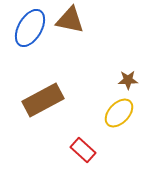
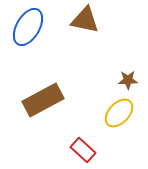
brown triangle: moved 15 px right
blue ellipse: moved 2 px left, 1 px up
